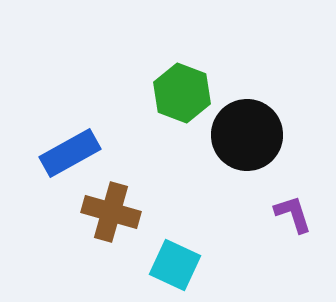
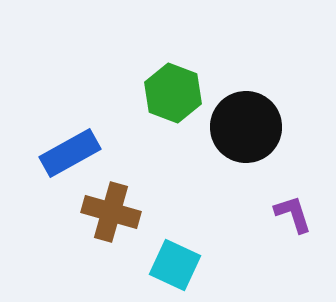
green hexagon: moved 9 px left
black circle: moved 1 px left, 8 px up
